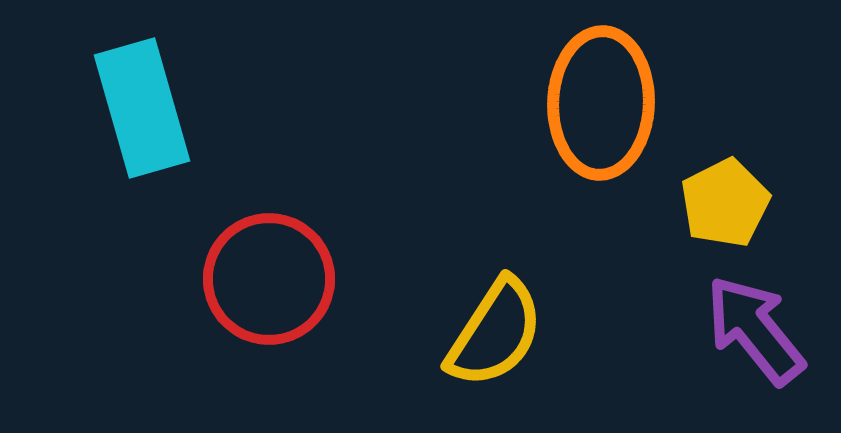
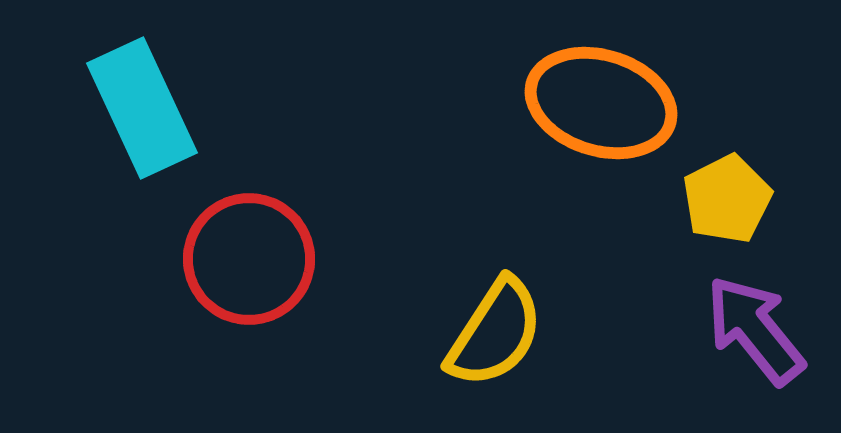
orange ellipse: rotated 75 degrees counterclockwise
cyan rectangle: rotated 9 degrees counterclockwise
yellow pentagon: moved 2 px right, 4 px up
red circle: moved 20 px left, 20 px up
